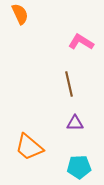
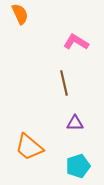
pink L-shape: moved 5 px left
brown line: moved 5 px left, 1 px up
cyan pentagon: moved 1 px left, 1 px up; rotated 15 degrees counterclockwise
